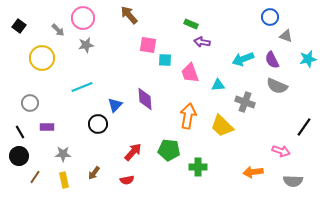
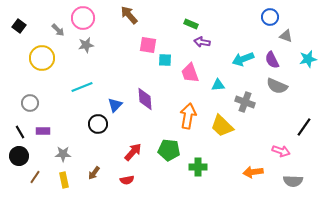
purple rectangle at (47, 127): moved 4 px left, 4 px down
